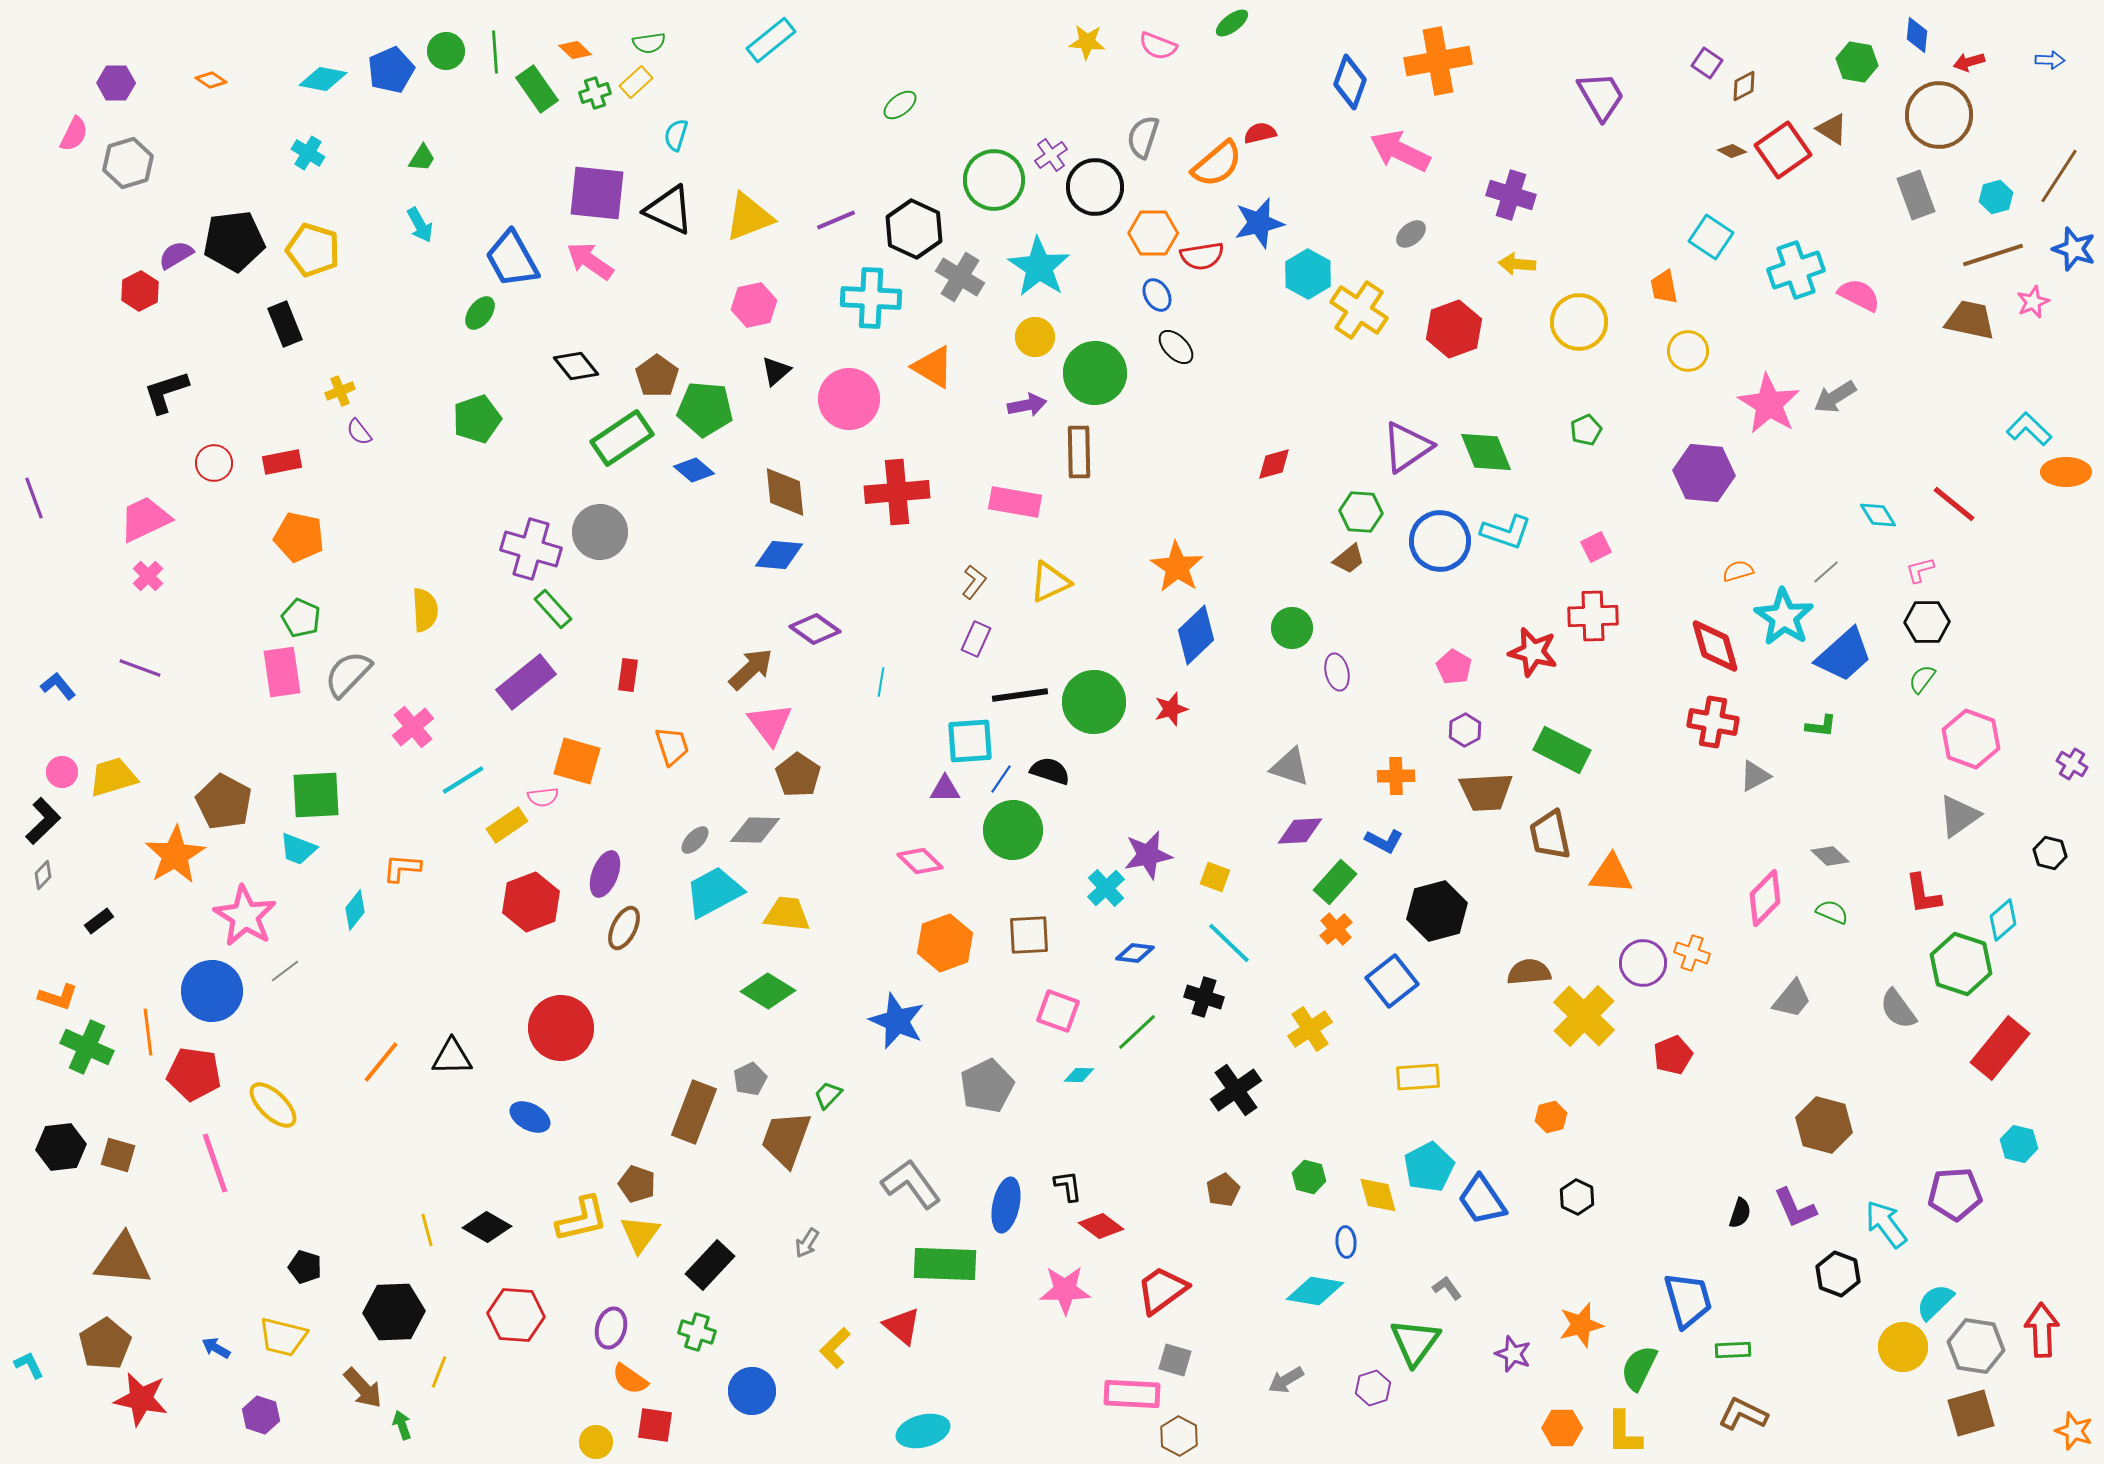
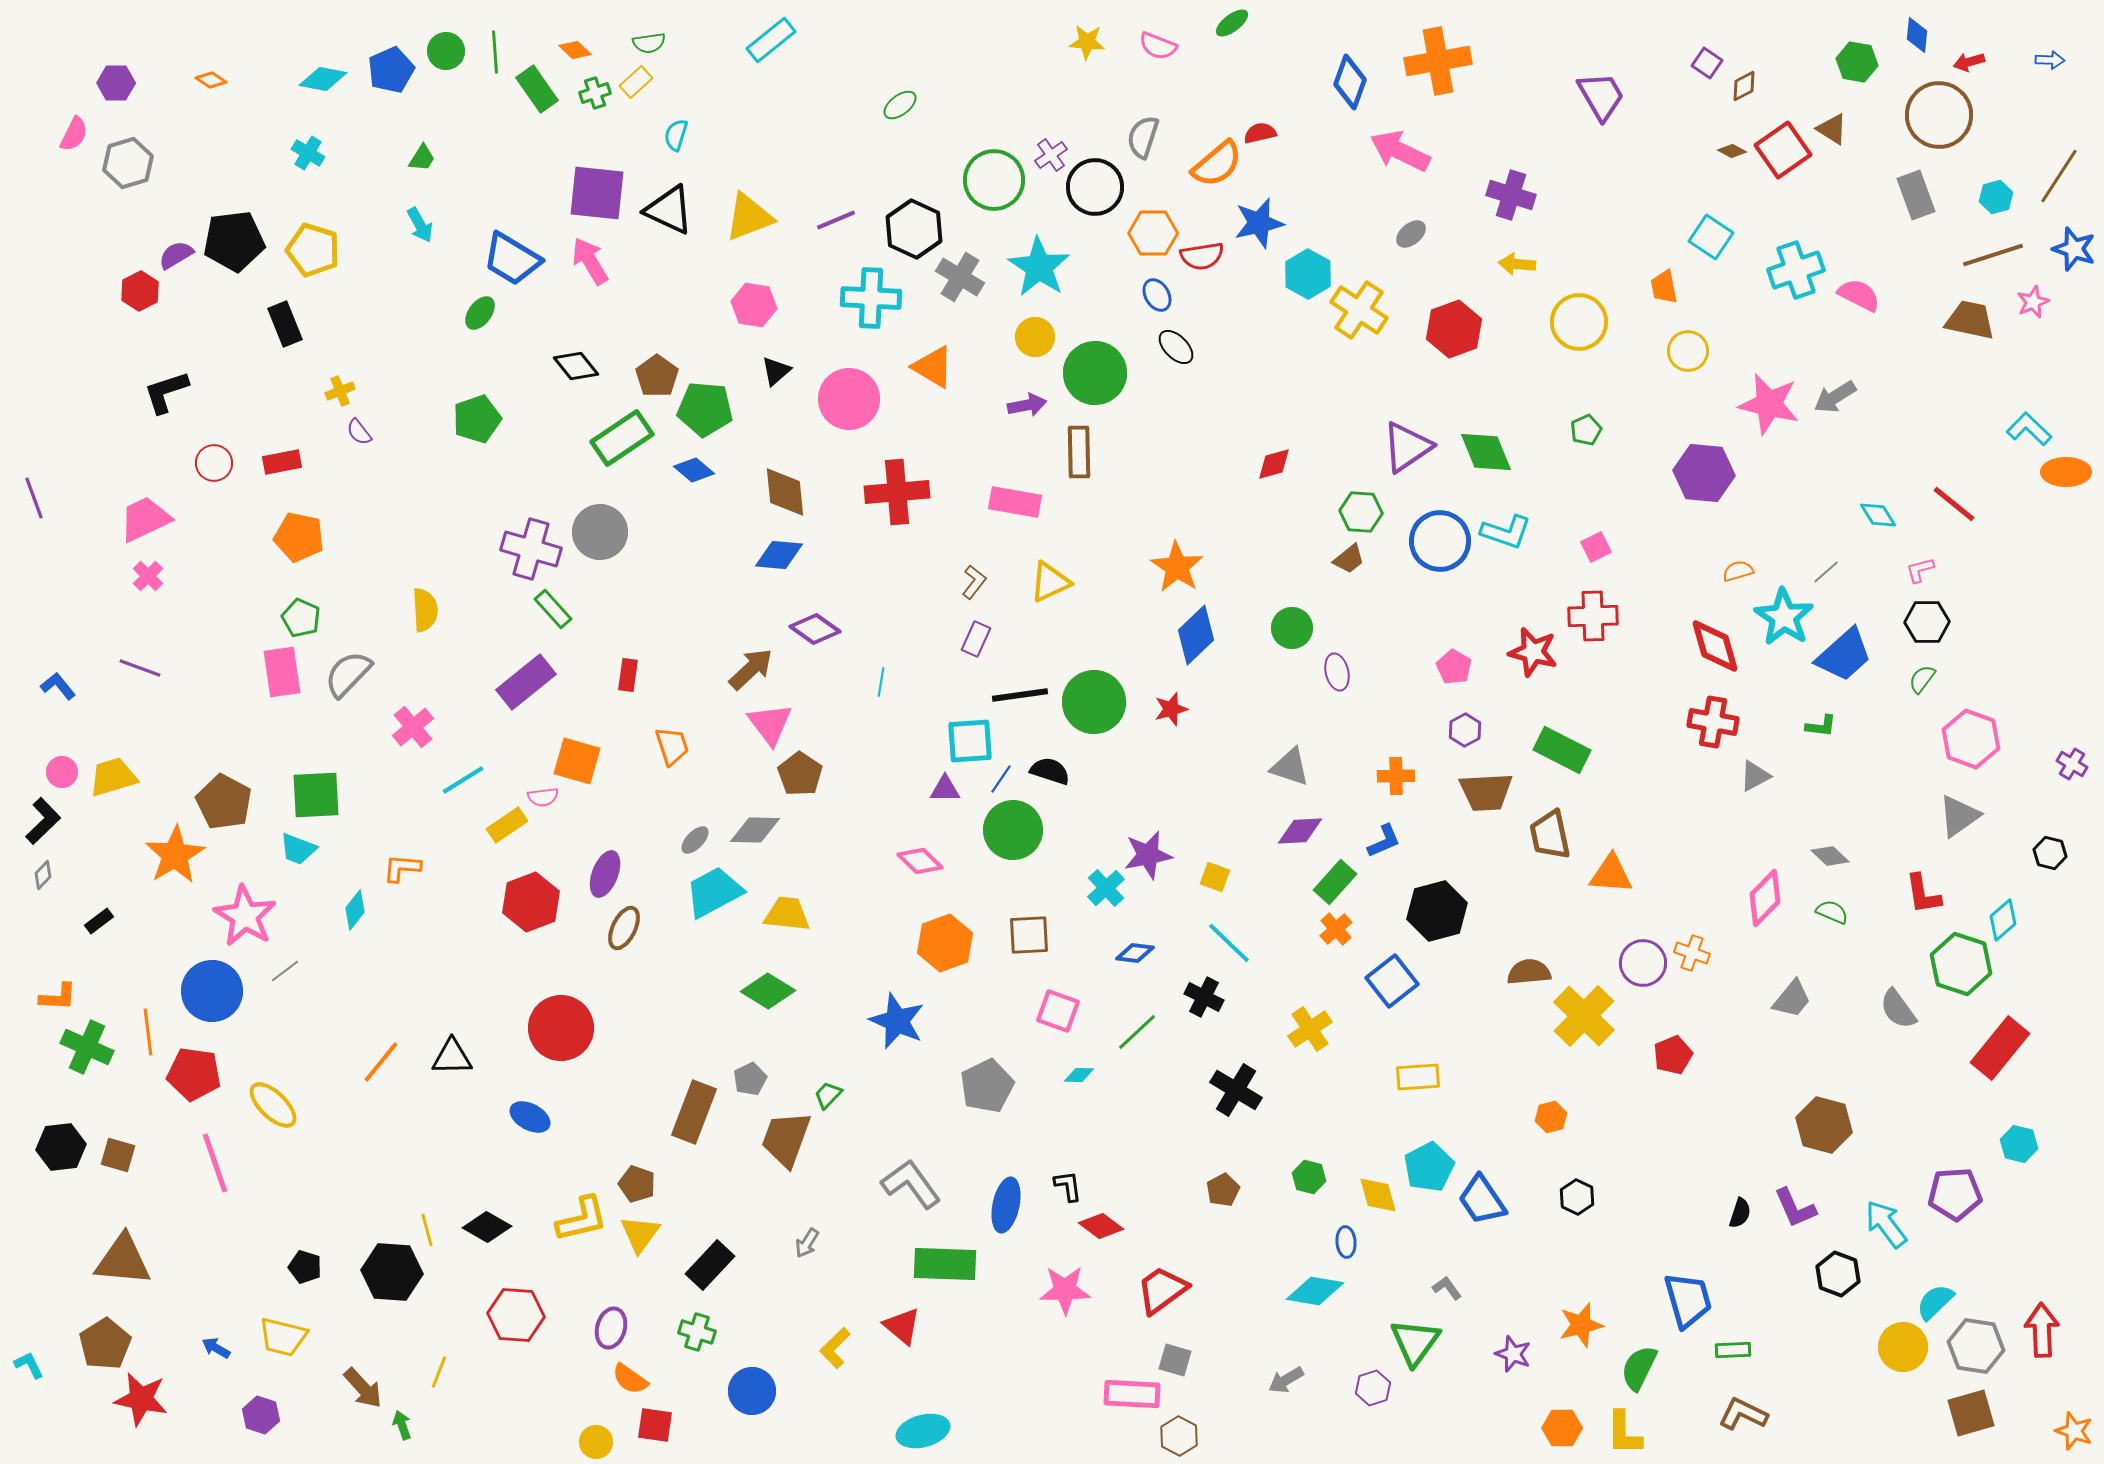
blue trapezoid at (512, 259): rotated 30 degrees counterclockwise
pink arrow at (590, 261): rotated 24 degrees clockwise
pink hexagon at (754, 305): rotated 21 degrees clockwise
pink star at (1769, 404): rotated 18 degrees counterclockwise
brown pentagon at (798, 775): moved 2 px right, 1 px up
blue L-shape at (1384, 841): rotated 51 degrees counterclockwise
orange L-shape at (58, 997): rotated 15 degrees counterclockwise
black cross at (1204, 997): rotated 9 degrees clockwise
black cross at (1236, 1090): rotated 24 degrees counterclockwise
black hexagon at (394, 1312): moved 2 px left, 40 px up; rotated 6 degrees clockwise
